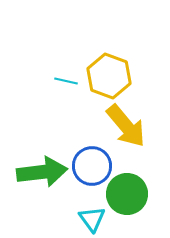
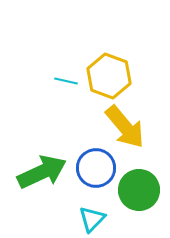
yellow arrow: moved 1 px left, 1 px down
blue circle: moved 4 px right, 2 px down
green arrow: rotated 18 degrees counterclockwise
green circle: moved 12 px right, 4 px up
cyan triangle: rotated 20 degrees clockwise
